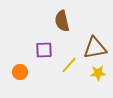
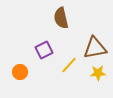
brown semicircle: moved 1 px left, 3 px up
purple square: rotated 24 degrees counterclockwise
